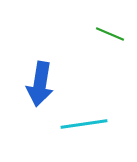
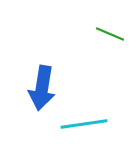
blue arrow: moved 2 px right, 4 px down
